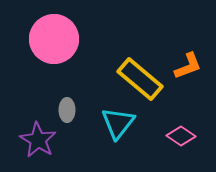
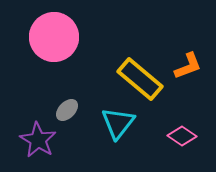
pink circle: moved 2 px up
gray ellipse: rotated 45 degrees clockwise
pink diamond: moved 1 px right
